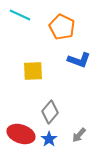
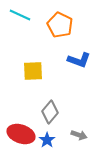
orange pentagon: moved 2 px left, 2 px up
gray arrow: rotated 112 degrees counterclockwise
blue star: moved 2 px left, 1 px down
